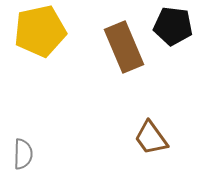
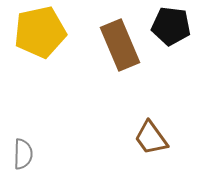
black pentagon: moved 2 px left
yellow pentagon: moved 1 px down
brown rectangle: moved 4 px left, 2 px up
